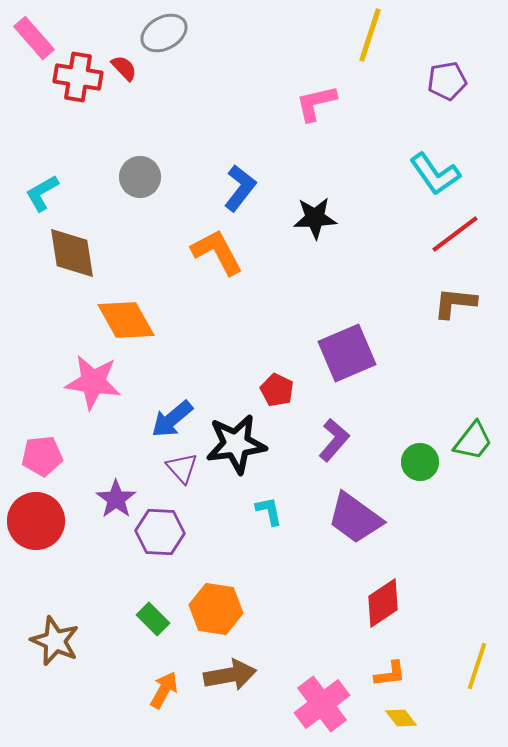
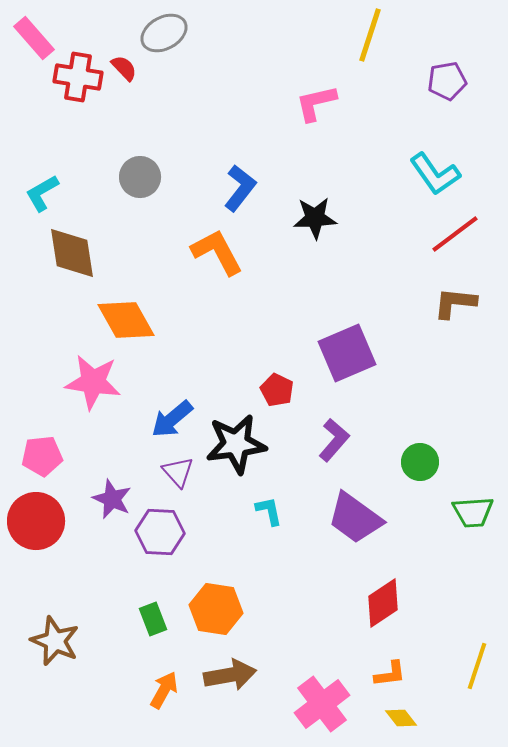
green trapezoid at (473, 441): moved 71 px down; rotated 48 degrees clockwise
purple triangle at (182, 468): moved 4 px left, 4 px down
purple star at (116, 499): moved 4 px left; rotated 12 degrees counterclockwise
green rectangle at (153, 619): rotated 24 degrees clockwise
